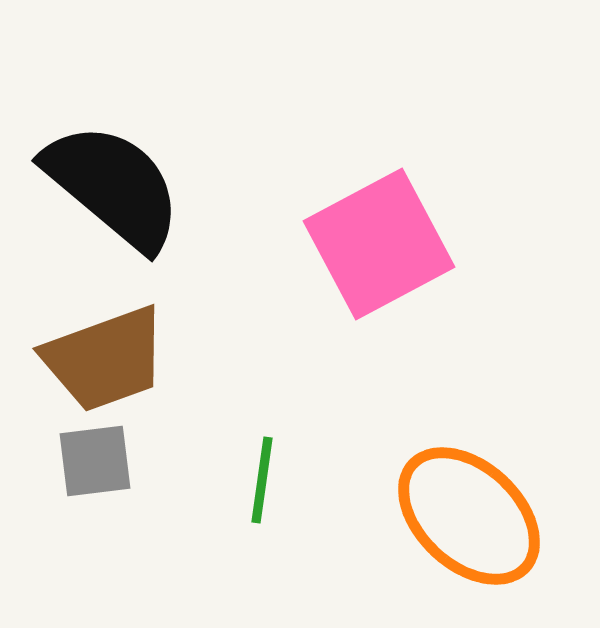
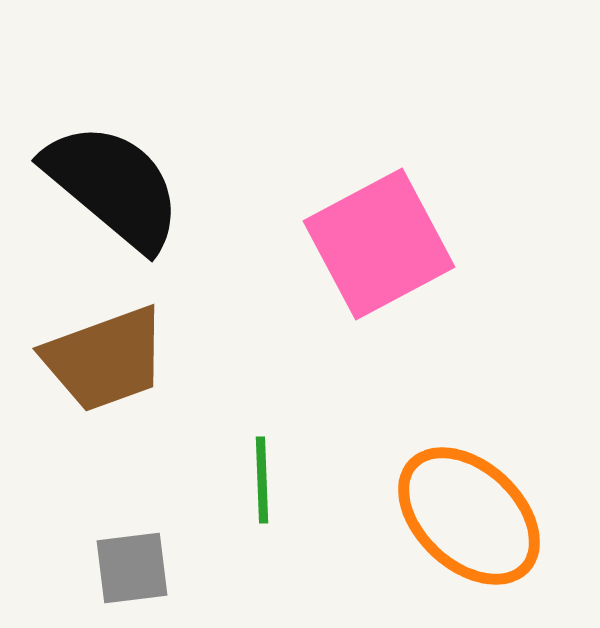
gray square: moved 37 px right, 107 px down
green line: rotated 10 degrees counterclockwise
